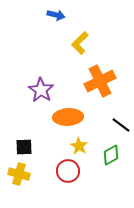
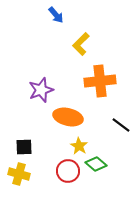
blue arrow: rotated 36 degrees clockwise
yellow L-shape: moved 1 px right, 1 px down
orange cross: rotated 20 degrees clockwise
purple star: rotated 20 degrees clockwise
orange ellipse: rotated 16 degrees clockwise
green diamond: moved 15 px left, 9 px down; rotated 70 degrees clockwise
